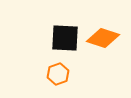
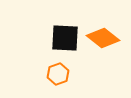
orange diamond: rotated 20 degrees clockwise
